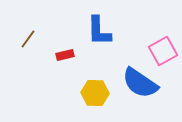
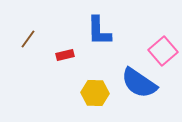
pink square: rotated 12 degrees counterclockwise
blue semicircle: moved 1 px left
